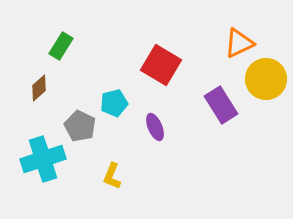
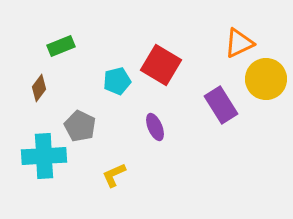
green rectangle: rotated 36 degrees clockwise
brown diamond: rotated 12 degrees counterclockwise
cyan pentagon: moved 3 px right, 22 px up
cyan cross: moved 1 px right, 3 px up; rotated 15 degrees clockwise
yellow L-shape: moved 2 px right, 1 px up; rotated 44 degrees clockwise
